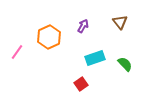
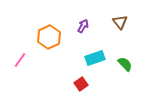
pink line: moved 3 px right, 8 px down
